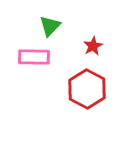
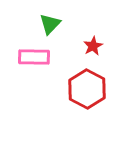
green triangle: moved 2 px up
